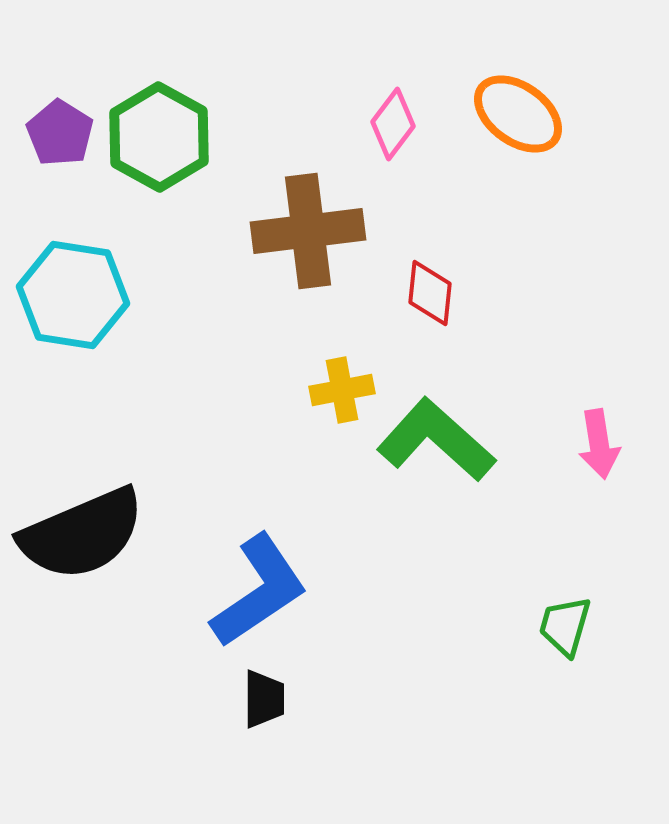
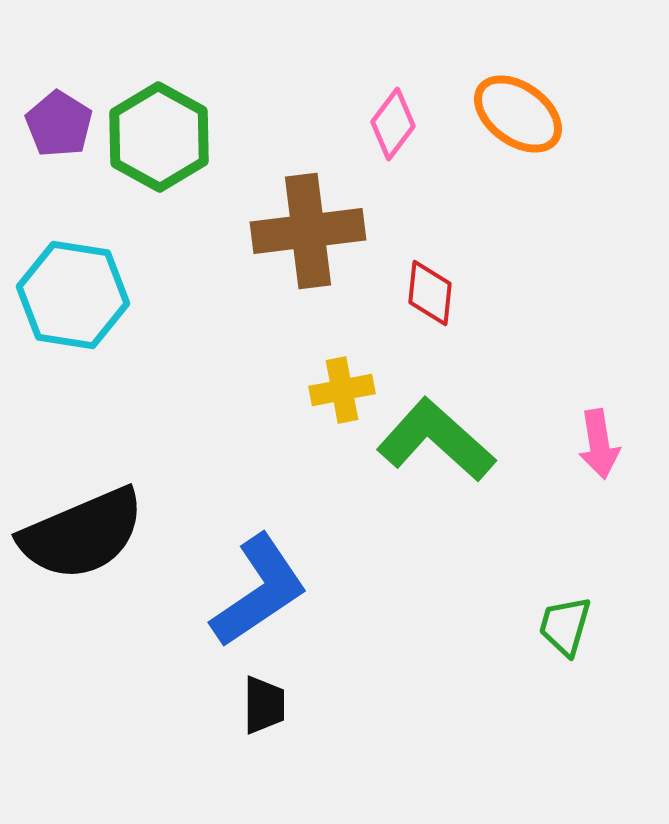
purple pentagon: moved 1 px left, 9 px up
black trapezoid: moved 6 px down
